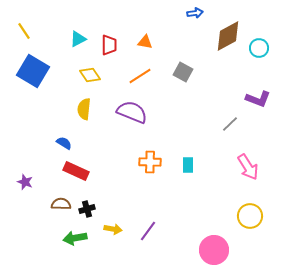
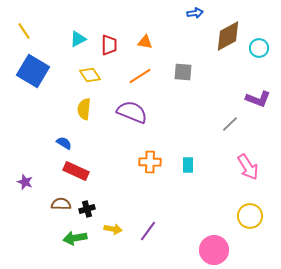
gray square: rotated 24 degrees counterclockwise
